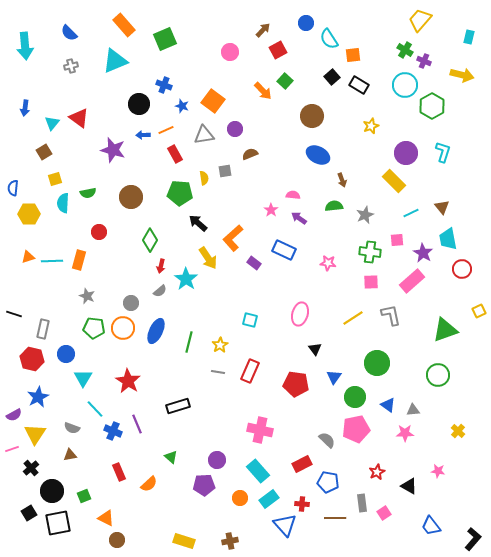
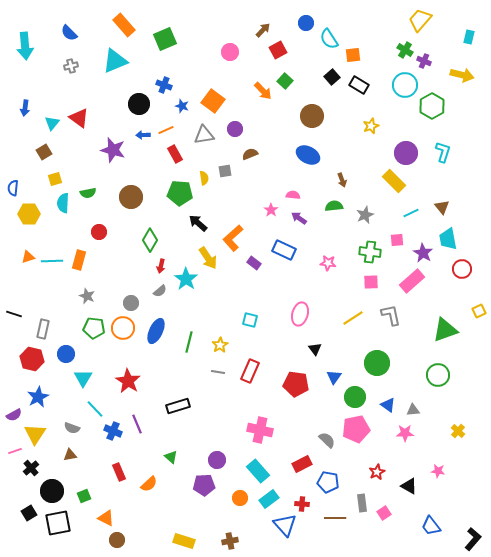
blue ellipse at (318, 155): moved 10 px left
pink line at (12, 449): moved 3 px right, 2 px down
